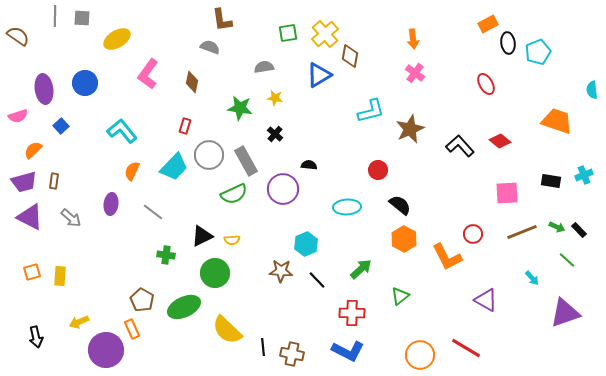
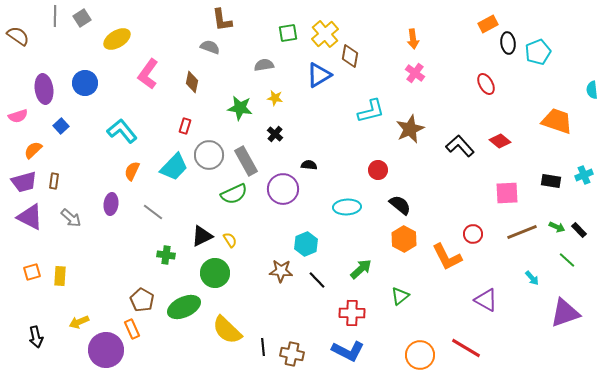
gray square at (82, 18): rotated 36 degrees counterclockwise
gray semicircle at (264, 67): moved 2 px up
yellow semicircle at (232, 240): moved 2 px left; rotated 119 degrees counterclockwise
